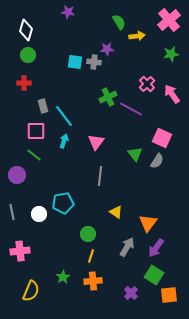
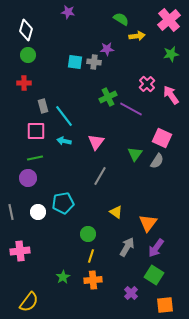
green semicircle at (119, 22): moved 2 px right, 3 px up; rotated 28 degrees counterclockwise
pink arrow at (172, 94): moved 1 px left, 1 px down
cyan arrow at (64, 141): rotated 96 degrees counterclockwise
green triangle at (135, 154): rotated 14 degrees clockwise
green line at (34, 155): moved 1 px right, 3 px down; rotated 49 degrees counterclockwise
purple circle at (17, 175): moved 11 px right, 3 px down
gray line at (100, 176): rotated 24 degrees clockwise
gray line at (12, 212): moved 1 px left
white circle at (39, 214): moved 1 px left, 2 px up
orange cross at (93, 281): moved 1 px up
yellow semicircle at (31, 291): moved 2 px left, 11 px down; rotated 15 degrees clockwise
orange square at (169, 295): moved 4 px left, 10 px down
